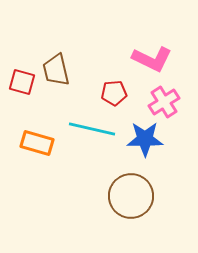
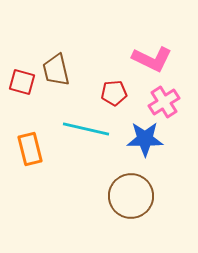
cyan line: moved 6 px left
orange rectangle: moved 7 px left, 6 px down; rotated 60 degrees clockwise
